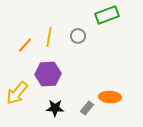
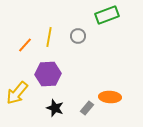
black star: rotated 18 degrees clockwise
